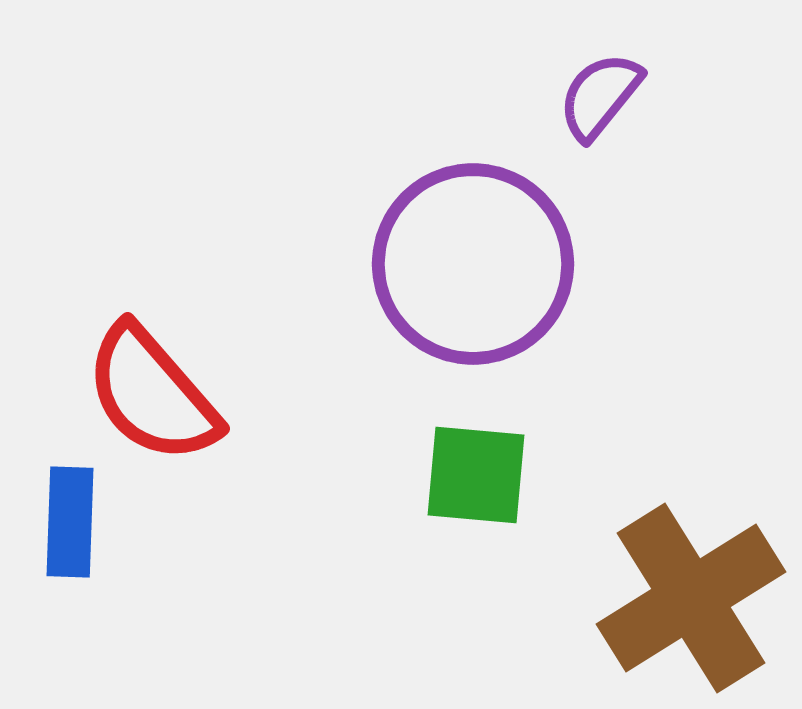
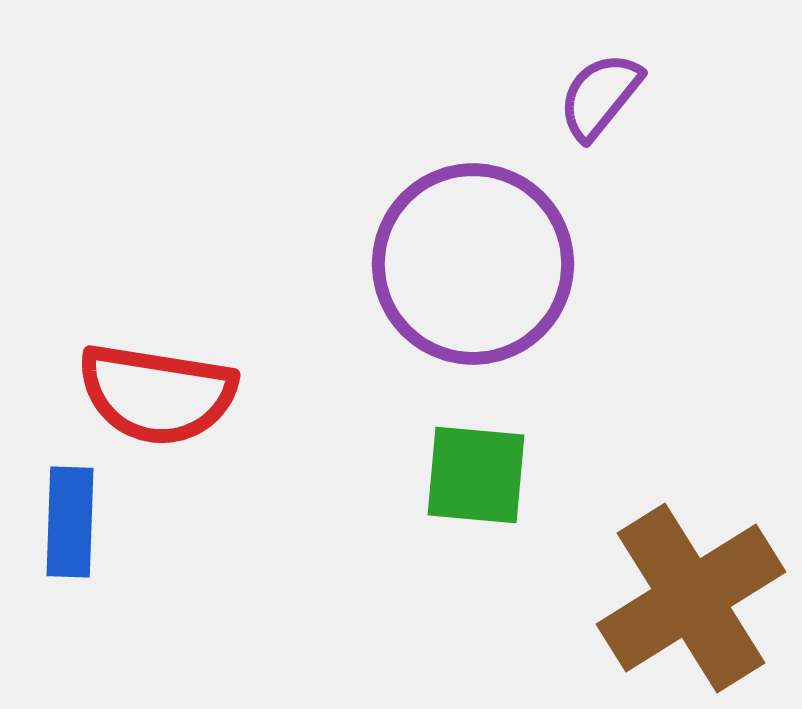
red semicircle: moved 5 px right; rotated 40 degrees counterclockwise
